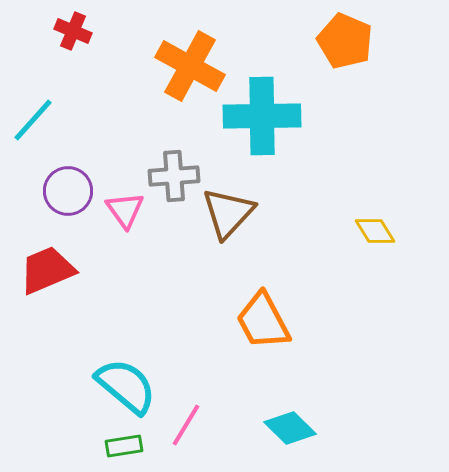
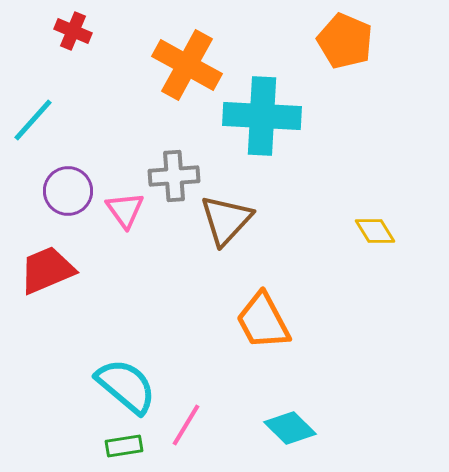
orange cross: moved 3 px left, 1 px up
cyan cross: rotated 4 degrees clockwise
brown triangle: moved 2 px left, 7 px down
